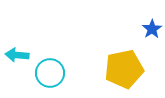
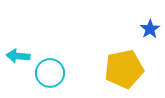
blue star: moved 2 px left
cyan arrow: moved 1 px right, 1 px down
